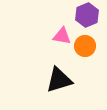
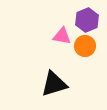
purple hexagon: moved 5 px down
black triangle: moved 5 px left, 4 px down
